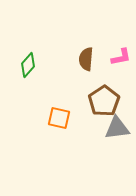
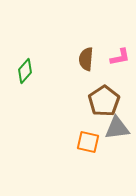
pink L-shape: moved 1 px left
green diamond: moved 3 px left, 6 px down
orange square: moved 29 px right, 24 px down
